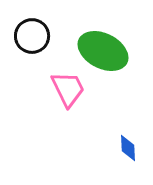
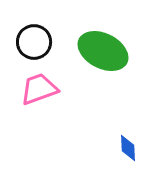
black circle: moved 2 px right, 6 px down
pink trapezoid: moved 29 px left; rotated 84 degrees counterclockwise
